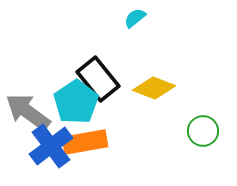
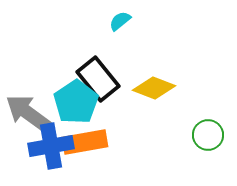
cyan semicircle: moved 15 px left, 3 px down
gray arrow: moved 1 px down
green circle: moved 5 px right, 4 px down
blue cross: rotated 27 degrees clockwise
